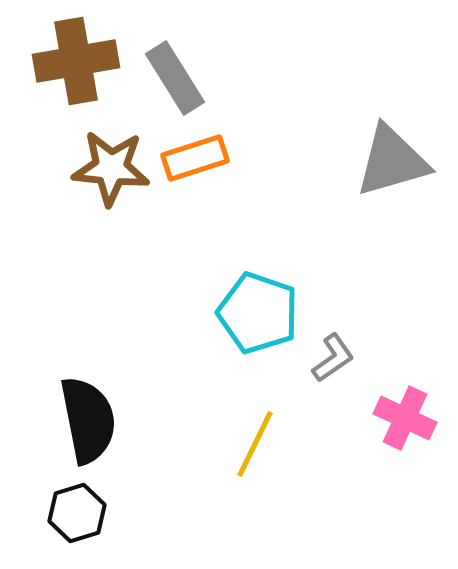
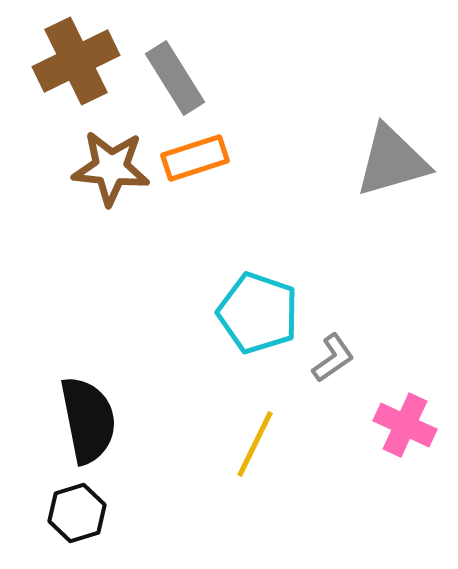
brown cross: rotated 16 degrees counterclockwise
pink cross: moved 7 px down
